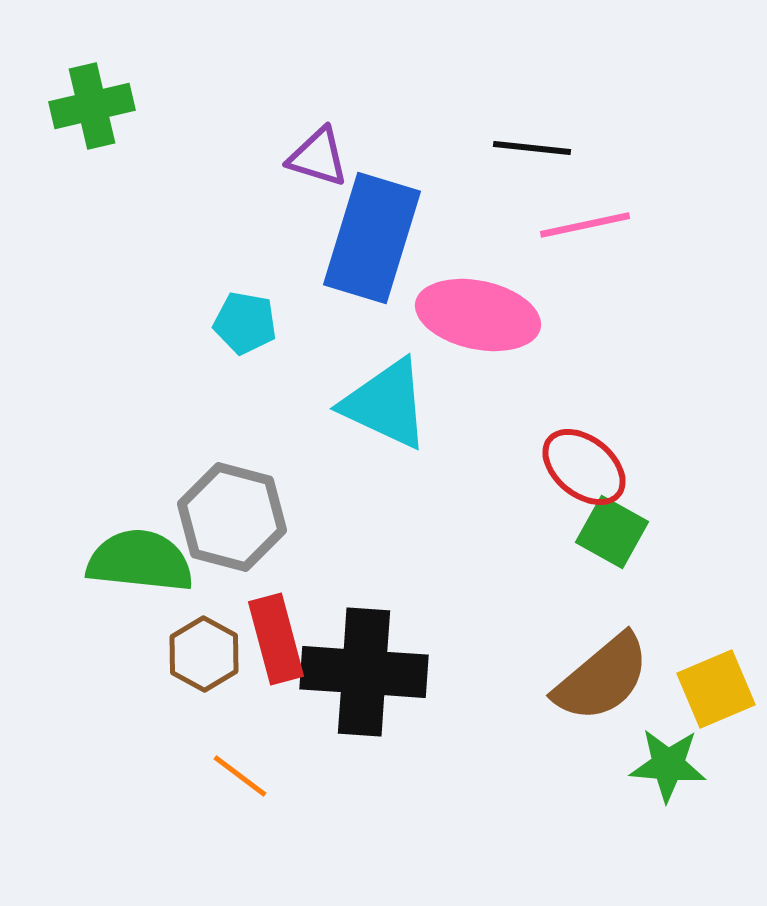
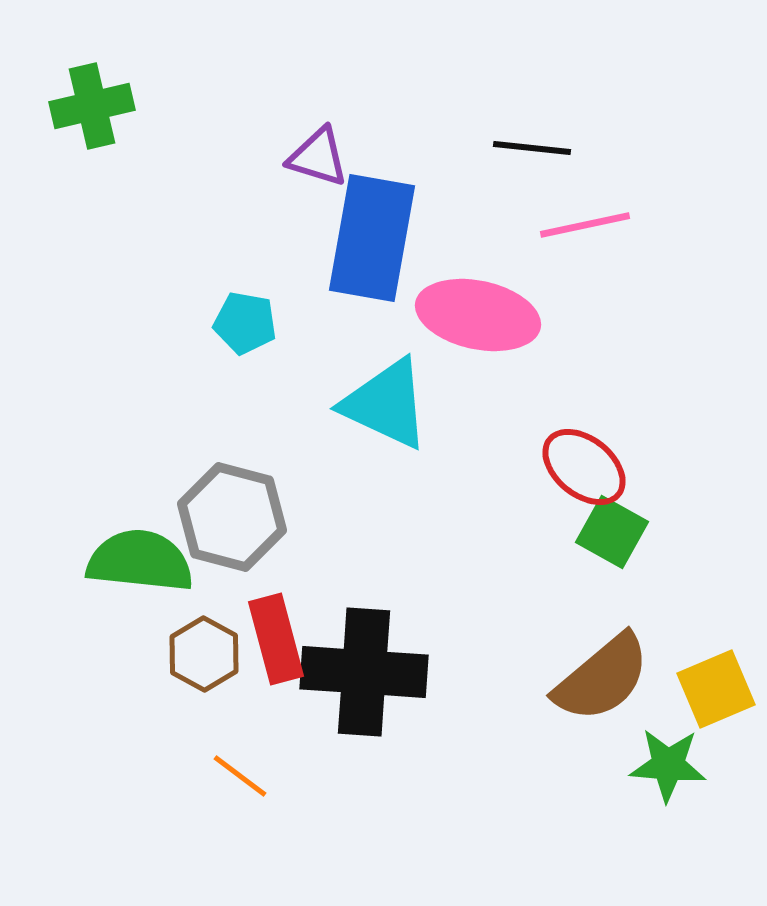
blue rectangle: rotated 7 degrees counterclockwise
